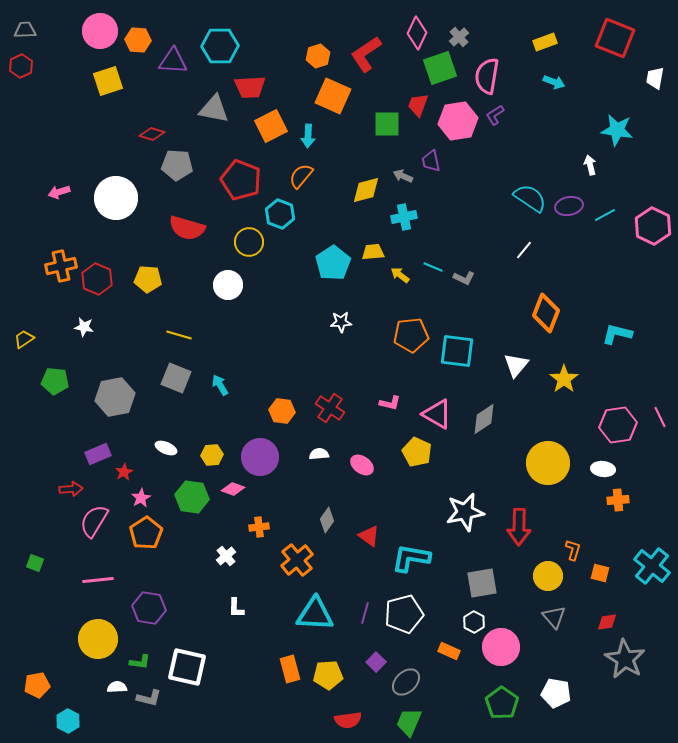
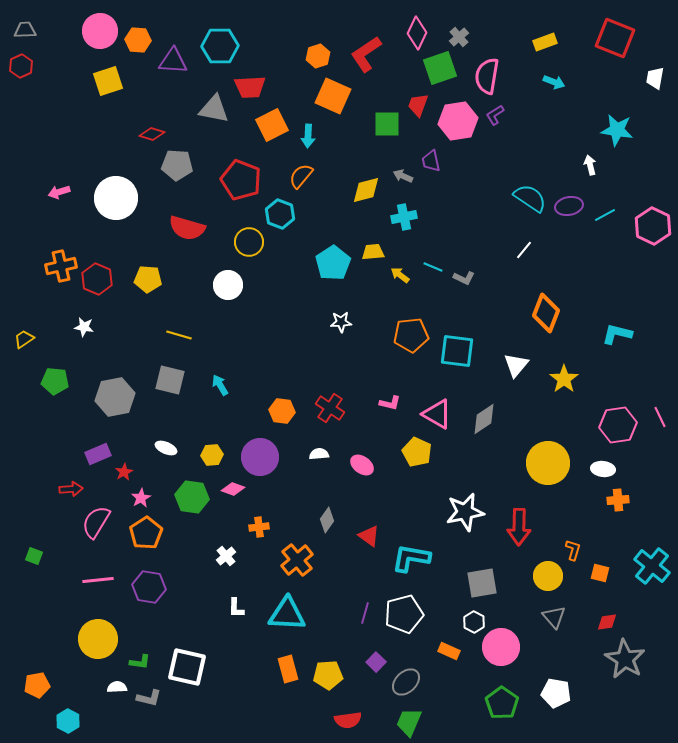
orange square at (271, 126): moved 1 px right, 1 px up
gray square at (176, 378): moved 6 px left, 2 px down; rotated 8 degrees counterclockwise
pink semicircle at (94, 521): moved 2 px right, 1 px down
green square at (35, 563): moved 1 px left, 7 px up
purple hexagon at (149, 608): moved 21 px up
cyan triangle at (315, 614): moved 28 px left
orange rectangle at (290, 669): moved 2 px left
